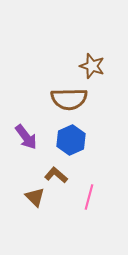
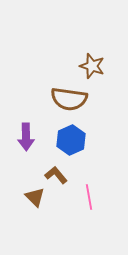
brown semicircle: rotated 9 degrees clockwise
purple arrow: rotated 36 degrees clockwise
brown L-shape: rotated 10 degrees clockwise
pink line: rotated 25 degrees counterclockwise
